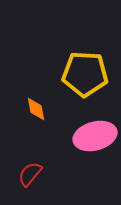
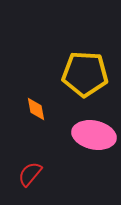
pink ellipse: moved 1 px left, 1 px up; rotated 27 degrees clockwise
